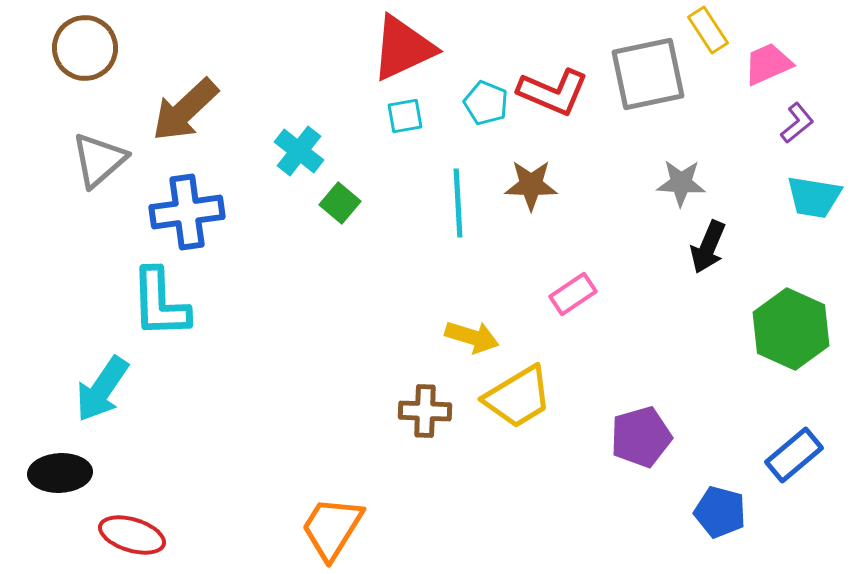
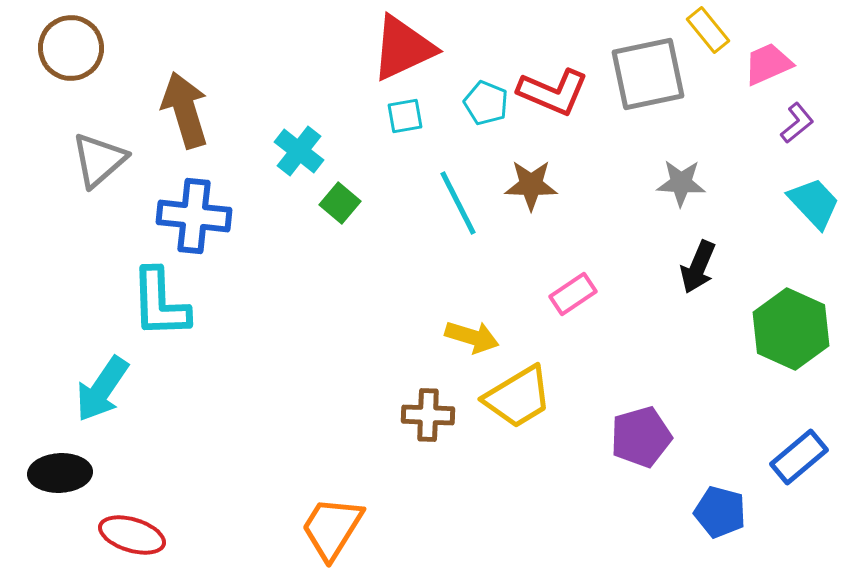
yellow rectangle: rotated 6 degrees counterclockwise
brown circle: moved 14 px left
brown arrow: rotated 116 degrees clockwise
cyan trapezoid: moved 6 px down; rotated 142 degrees counterclockwise
cyan line: rotated 24 degrees counterclockwise
blue cross: moved 7 px right, 4 px down; rotated 14 degrees clockwise
black arrow: moved 10 px left, 20 px down
brown cross: moved 3 px right, 4 px down
blue rectangle: moved 5 px right, 2 px down
